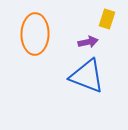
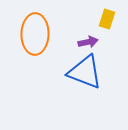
blue triangle: moved 2 px left, 4 px up
